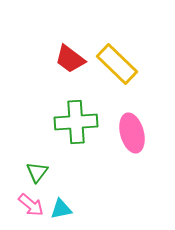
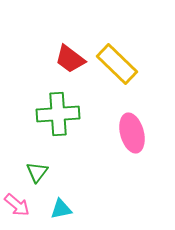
green cross: moved 18 px left, 8 px up
pink arrow: moved 14 px left
